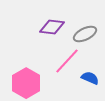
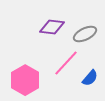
pink line: moved 1 px left, 2 px down
blue semicircle: rotated 108 degrees clockwise
pink hexagon: moved 1 px left, 3 px up
